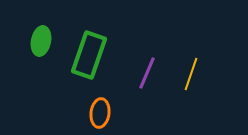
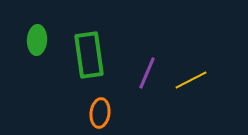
green ellipse: moved 4 px left, 1 px up; rotated 8 degrees counterclockwise
green rectangle: rotated 27 degrees counterclockwise
yellow line: moved 6 px down; rotated 44 degrees clockwise
